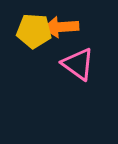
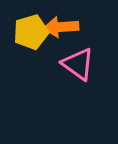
yellow pentagon: moved 3 px left, 1 px down; rotated 20 degrees counterclockwise
